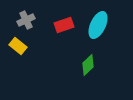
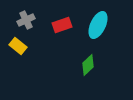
red rectangle: moved 2 px left
